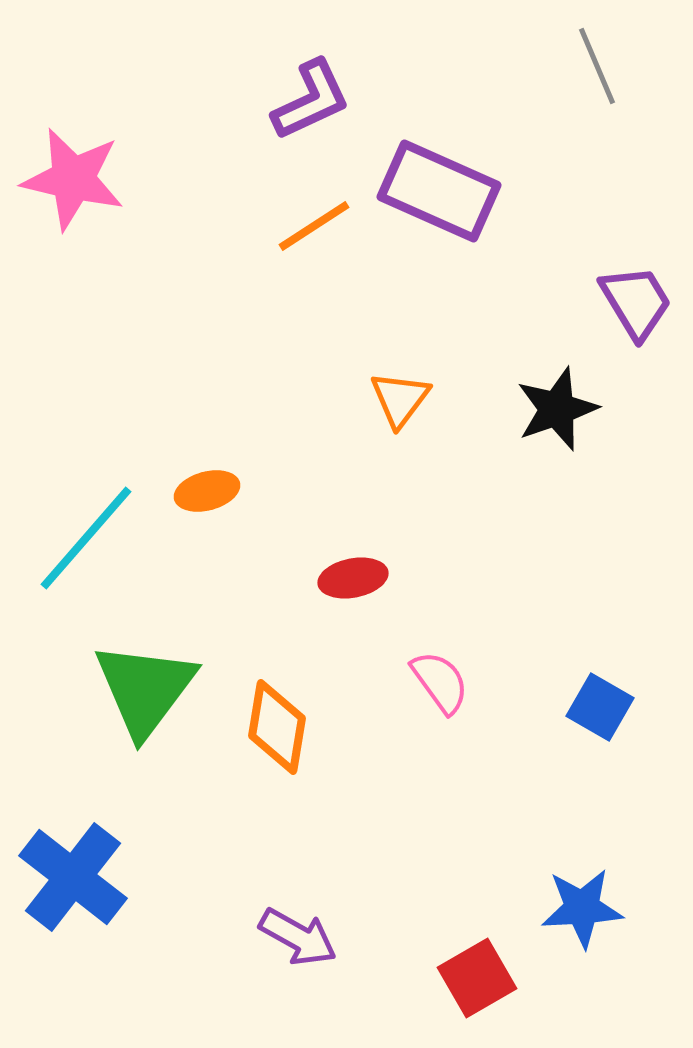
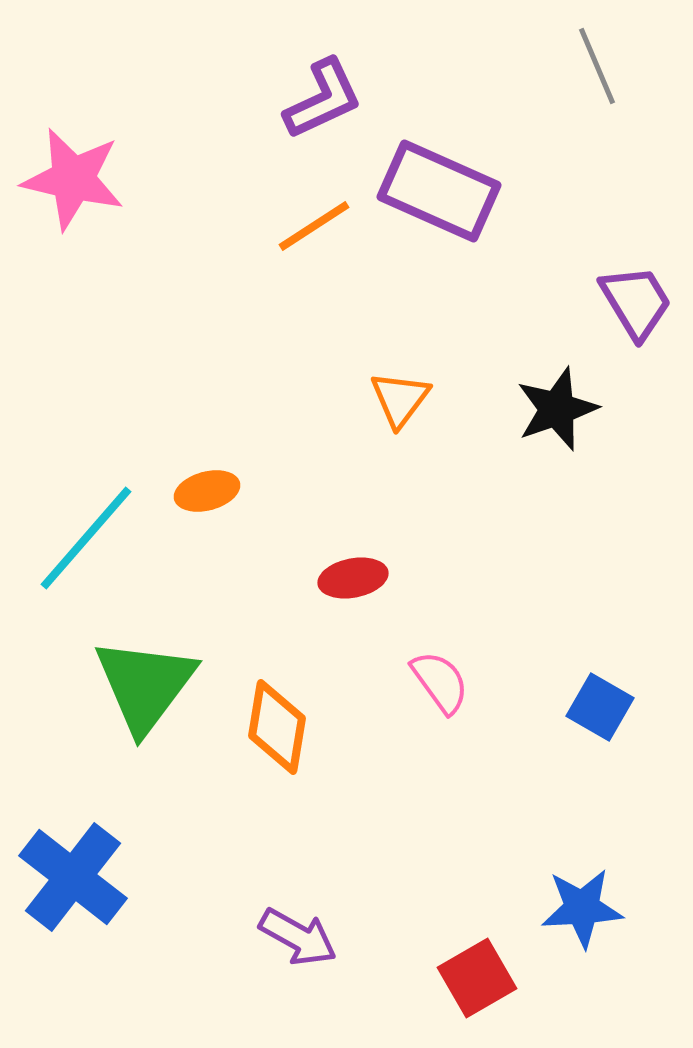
purple L-shape: moved 12 px right, 1 px up
green triangle: moved 4 px up
